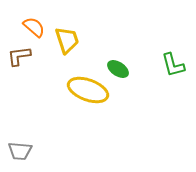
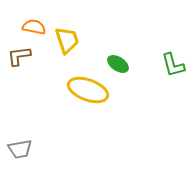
orange semicircle: rotated 30 degrees counterclockwise
green ellipse: moved 5 px up
gray trapezoid: moved 2 px up; rotated 15 degrees counterclockwise
